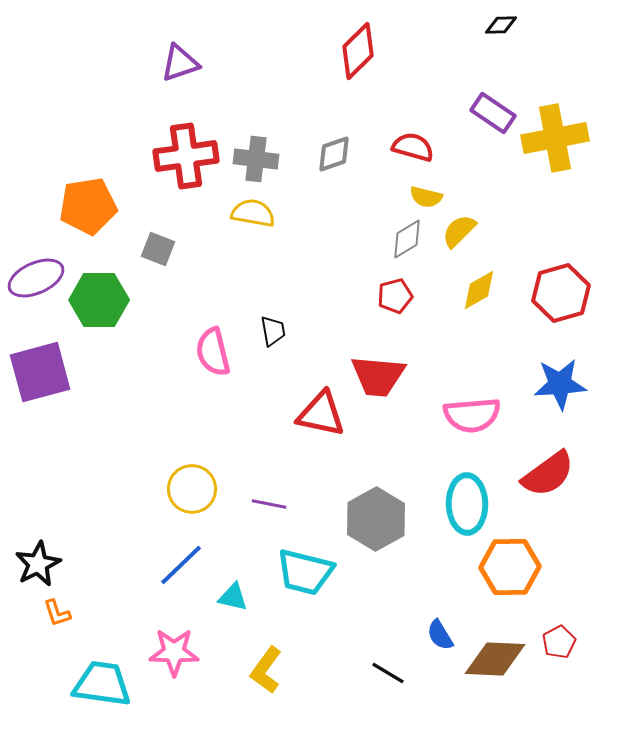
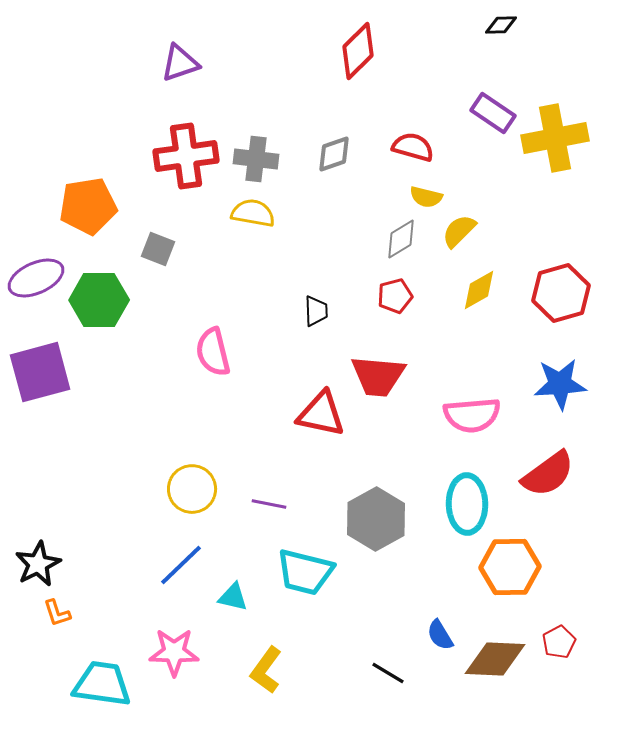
gray diamond at (407, 239): moved 6 px left
black trapezoid at (273, 331): moved 43 px right, 20 px up; rotated 8 degrees clockwise
